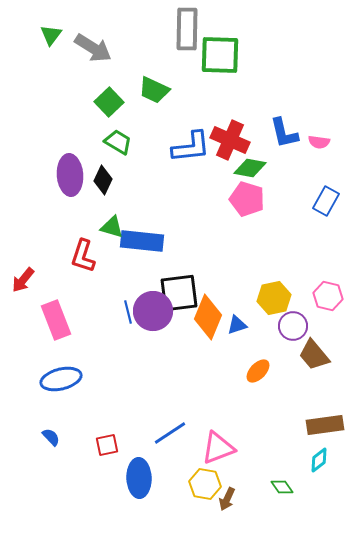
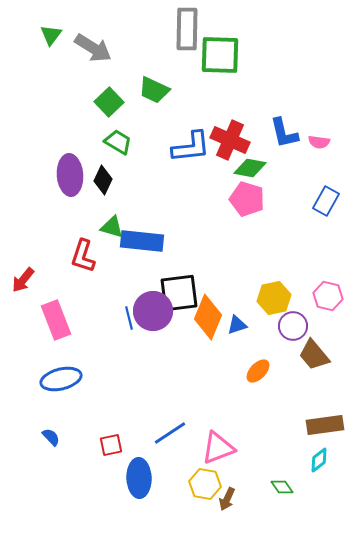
blue line at (128, 312): moved 1 px right, 6 px down
red square at (107, 445): moved 4 px right
